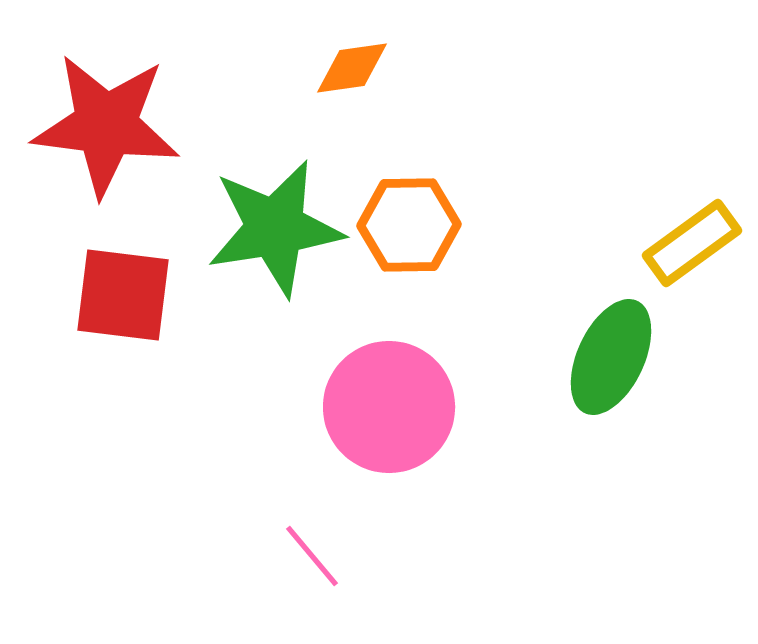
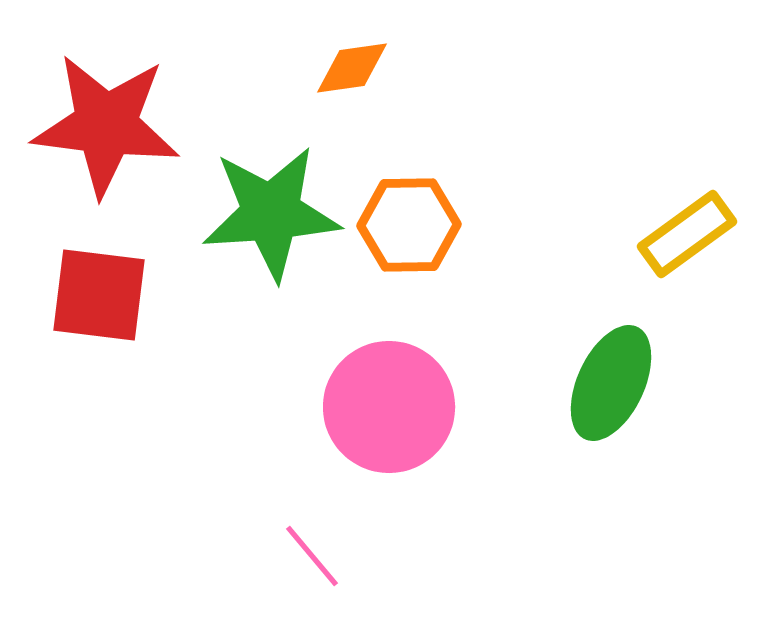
green star: moved 4 px left, 15 px up; rotated 5 degrees clockwise
yellow rectangle: moved 5 px left, 9 px up
red square: moved 24 px left
green ellipse: moved 26 px down
